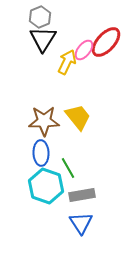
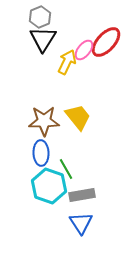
green line: moved 2 px left, 1 px down
cyan hexagon: moved 3 px right
